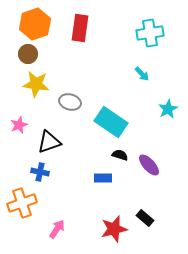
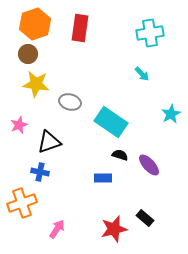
cyan star: moved 3 px right, 5 px down
